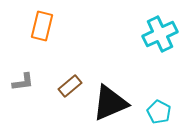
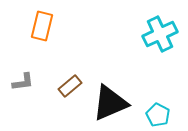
cyan pentagon: moved 1 px left, 3 px down
